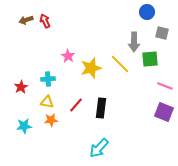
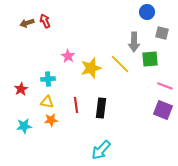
brown arrow: moved 1 px right, 3 px down
red star: moved 2 px down
red line: rotated 49 degrees counterclockwise
purple square: moved 1 px left, 2 px up
cyan arrow: moved 2 px right, 2 px down
